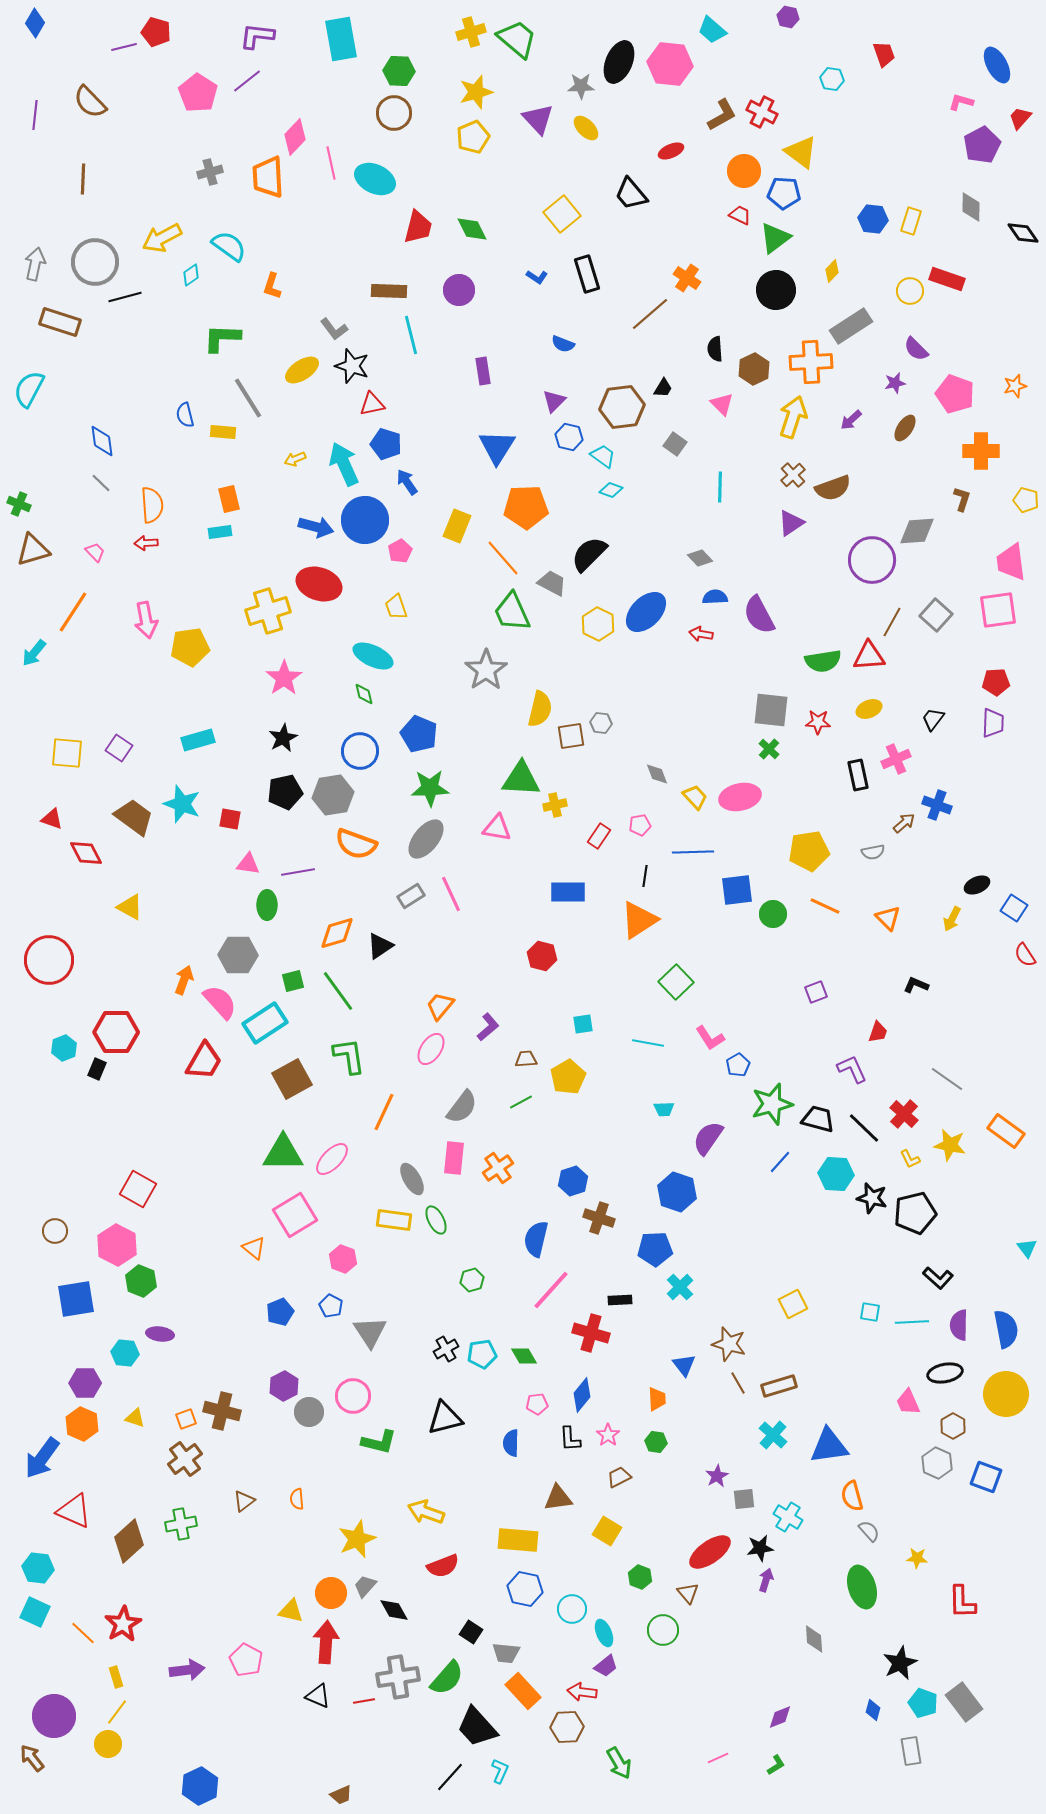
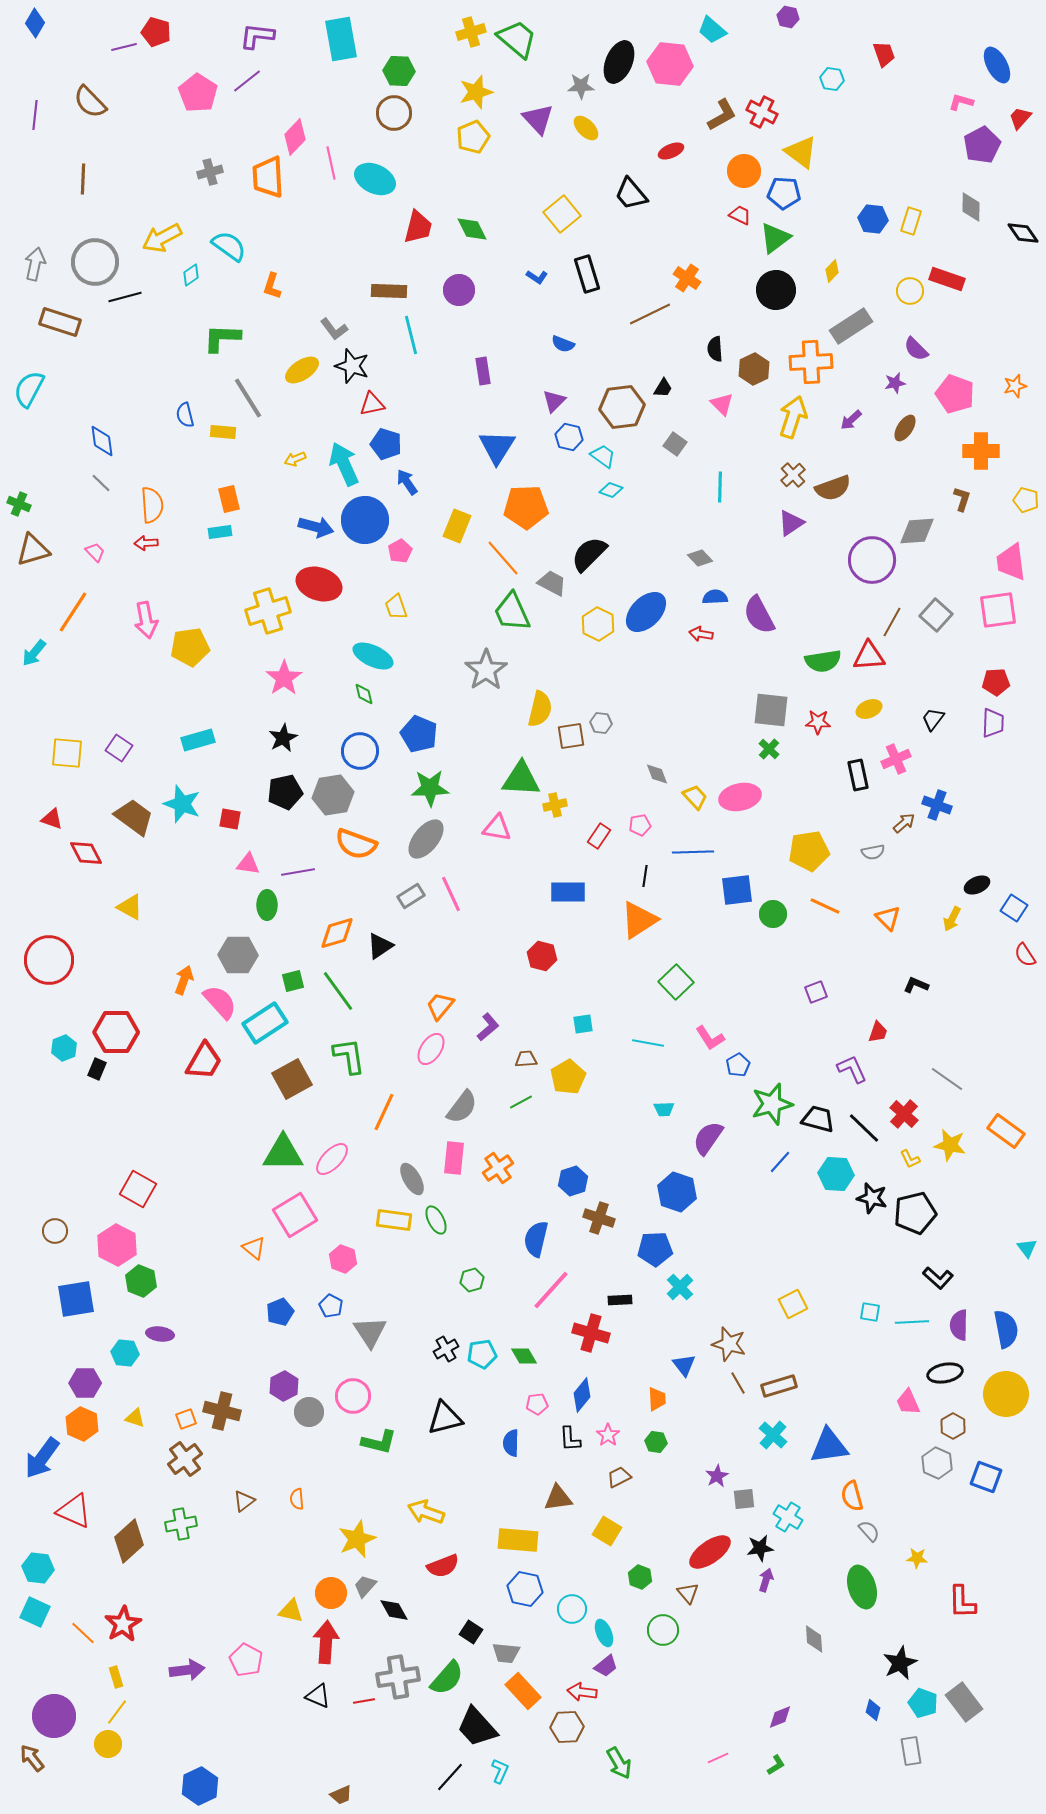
brown line at (650, 314): rotated 15 degrees clockwise
